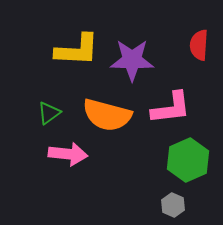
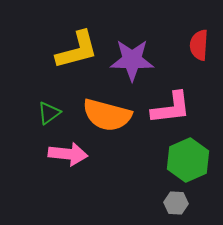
yellow L-shape: rotated 18 degrees counterclockwise
gray hexagon: moved 3 px right, 2 px up; rotated 20 degrees counterclockwise
